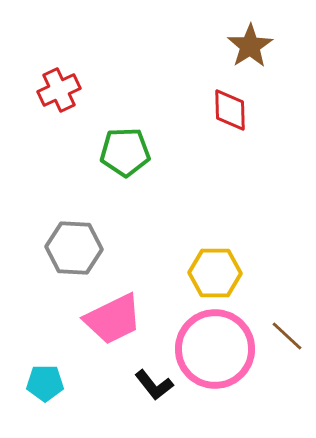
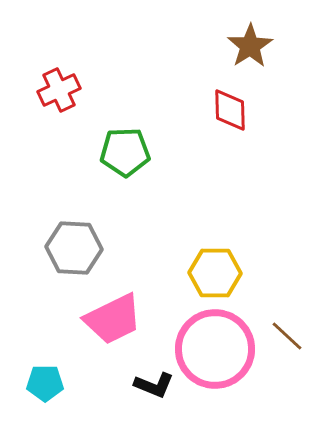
black L-shape: rotated 30 degrees counterclockwise
